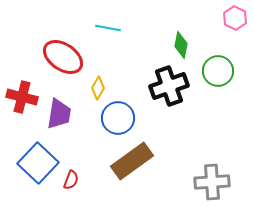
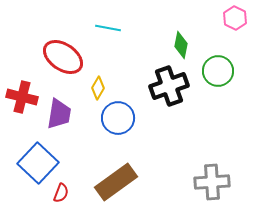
brown rectangle: moved 16 px left, 21 px down
red semicircle: moved 10 px left, 13 px down
